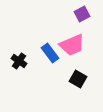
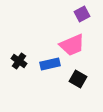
blue rectangle: moved 11 px down; rotated 66 degrees counterclockwise
